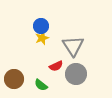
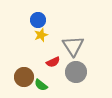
blue circle: moved 3 px left, 6 px up
yellow star: moved 1 px left, 3 px up
red semicircle: moved 3 px left, 4 px up
gray circle: moved 2 px up
brown circle: moved 10 px right, 2 px up
